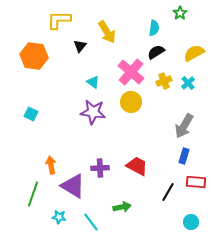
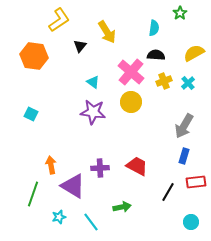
yellow L-shape: rotated 145 degrees clockwise
black semicircle: moved 3 px down; rotated 36 degrees clockwise
red rectangle: rotated 12 degrees counterclockwise
cyan star: rotated 24 degrees counterclockwise
